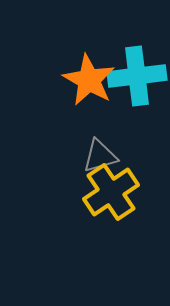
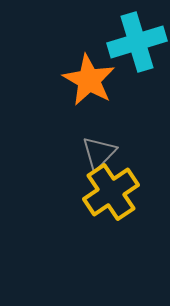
cyan cross: moved 34 px up; rotated 10 degrees counterclockwise
gray triangle: moved 1 px left, 3 px up; rotated 30 degrees counterclockwise
